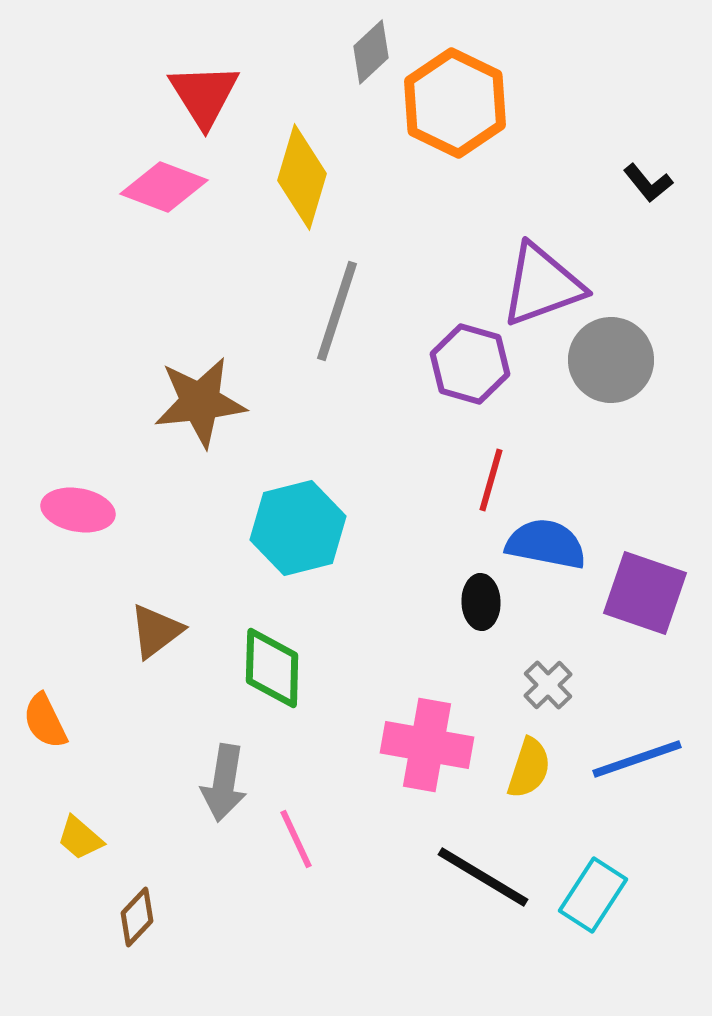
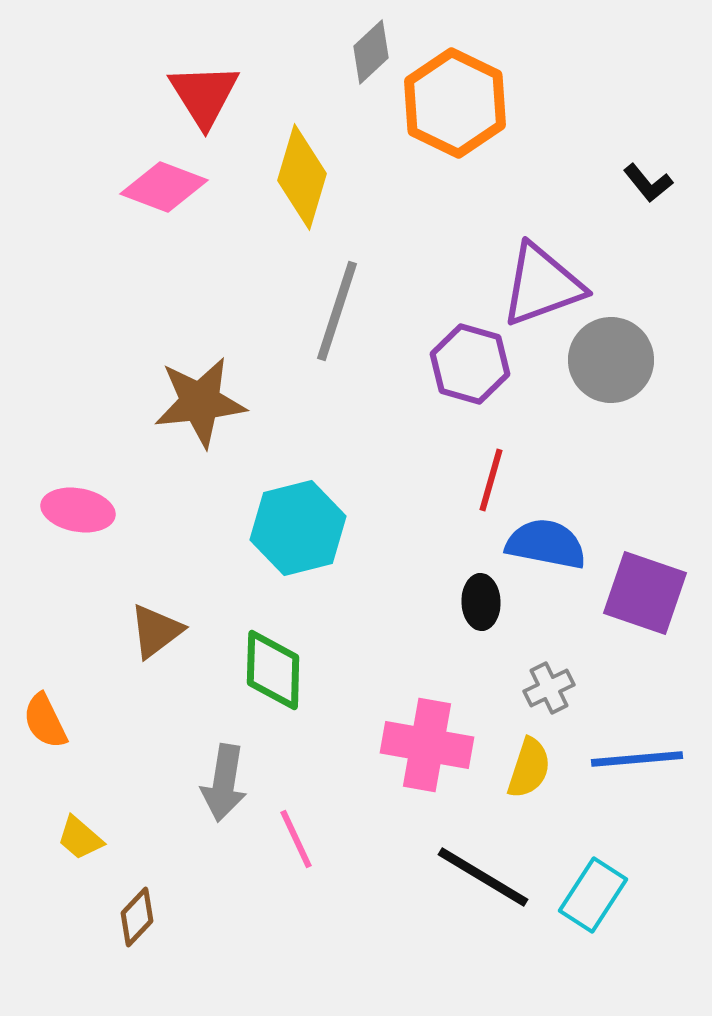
green diamond: moved 1 px right, 2 px down
gray cross: moved 1 px right, 3 px down; rotated 18 degrees clockwise
blue line: rotated 14 degrees clockwise
